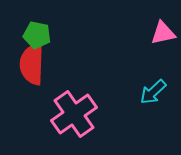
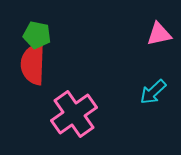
pink triangle: moved 4 px left, 1 px down
red semicircle: moved 1 px right
